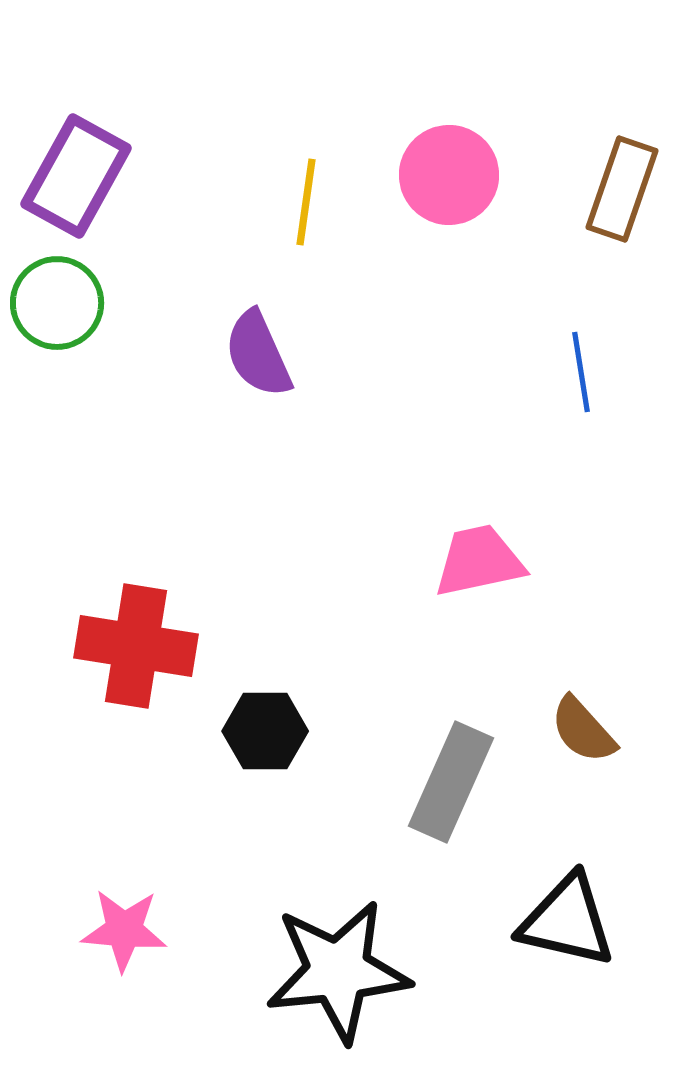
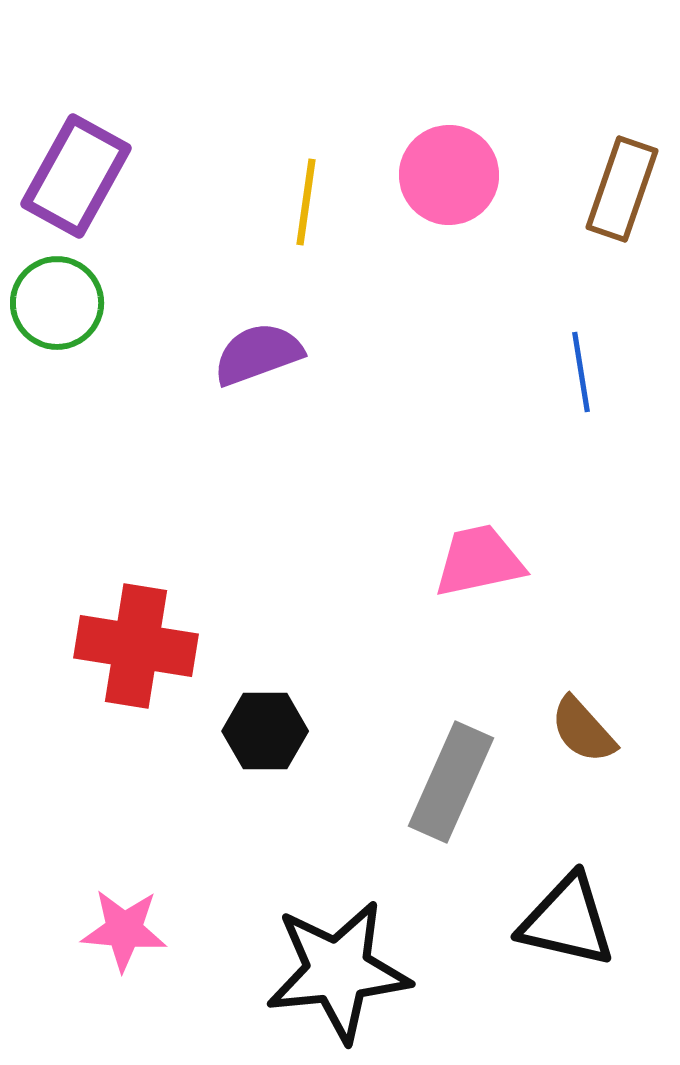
purple semicircle: rotated 94 degrees clockwise
